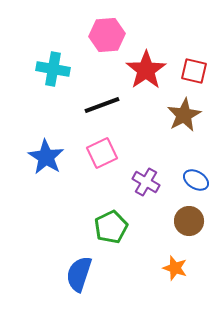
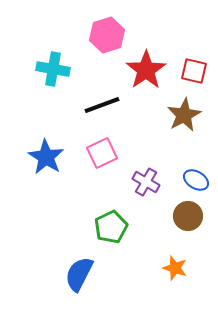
pink hexagon: rotated 12 degrees counterclockwise
brown circle: moved 1 px left, 5 px up
blue semicircle: rotated 9 degrees clockwise
